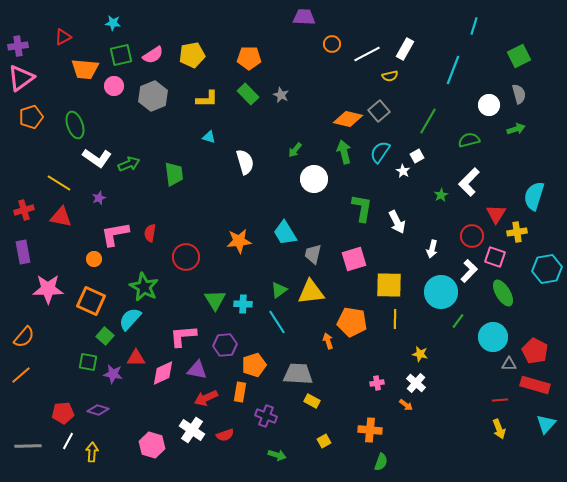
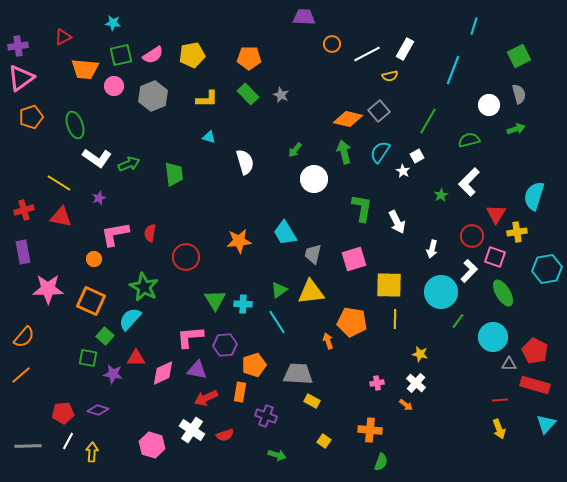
pink L-shape at (183, 336): moved 7 px right, 1 px down
green square at (88, 362): moved 4 px up
yellow square at (324, 441): rotated 24 degrees counterclockwise
